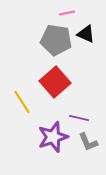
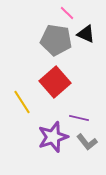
pink line: rotated 56 degrees clockwise
gray L-shape: moved 1 px left; rotated 15 degrees counterclockwise
